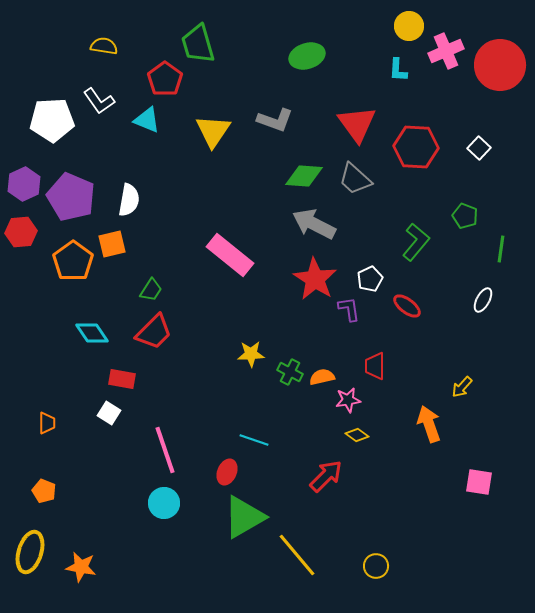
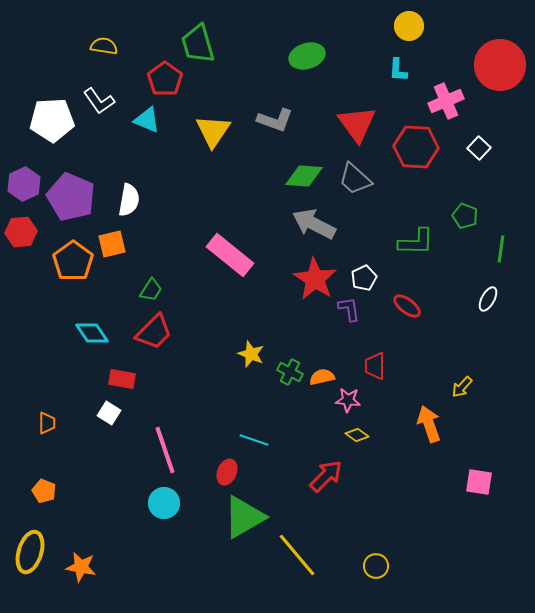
pink cross at (446, 51): moved 50 px down
green L-shape at (416, 242): rotated 51 degrees clockwise
white pentagon at (370, 279): moved 6 px left, 1 px up
white ellipse at (483, 300): moved 5 px right, 1 px up
yellow star at (251, 354): rotated 24 degrees clockwise
pink star at (348, 400): rotated 15 degrees clockwise
